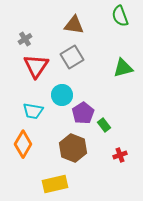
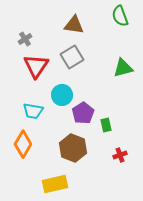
green rectangle: moved 2 px right; rotated 24 degrees clockwise
